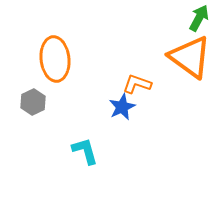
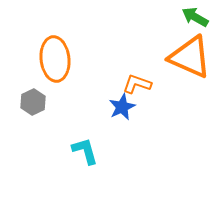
green arrow: moved 4 px left, 1 px up; rotated 88 degrees counterclockwise
orange triangle: rotated 12 degrees counterclockwise
